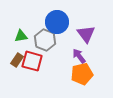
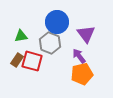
gray hexagon: moved 5 px right, 3 px down
